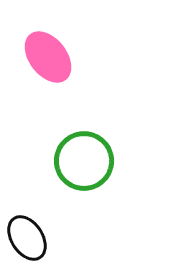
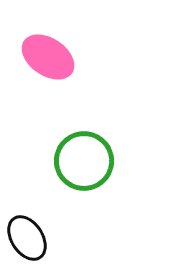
pink ellipse: rotated 18 degrees counterclockwise
